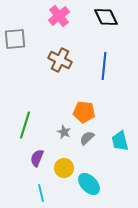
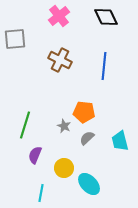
gray star: moved 6 px up
purple semicircle: moved 2 px left, 3 px up
cyan line: rotated 24 degrees clockwise
